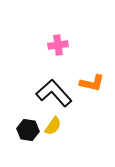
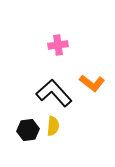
orange L-shape: rotated 25 degrees clockwise
yellow semicircle: rotated 30 degrees counterclockwise
black hexagon: rotated 15 degrees counterclockwise
